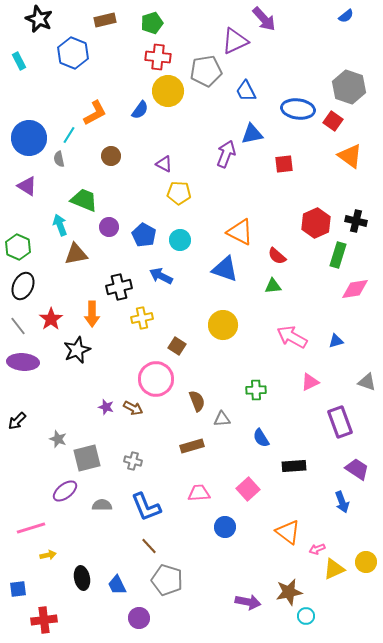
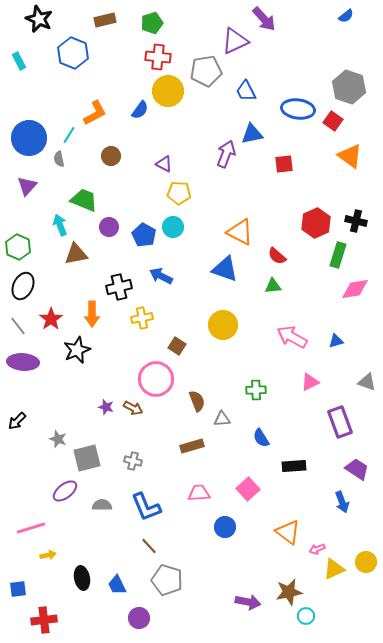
purple triangle at (27, 186): rotated 40 degrees clockwise
cyan circle at (180, 240): moved 7 px left, 13 px up
